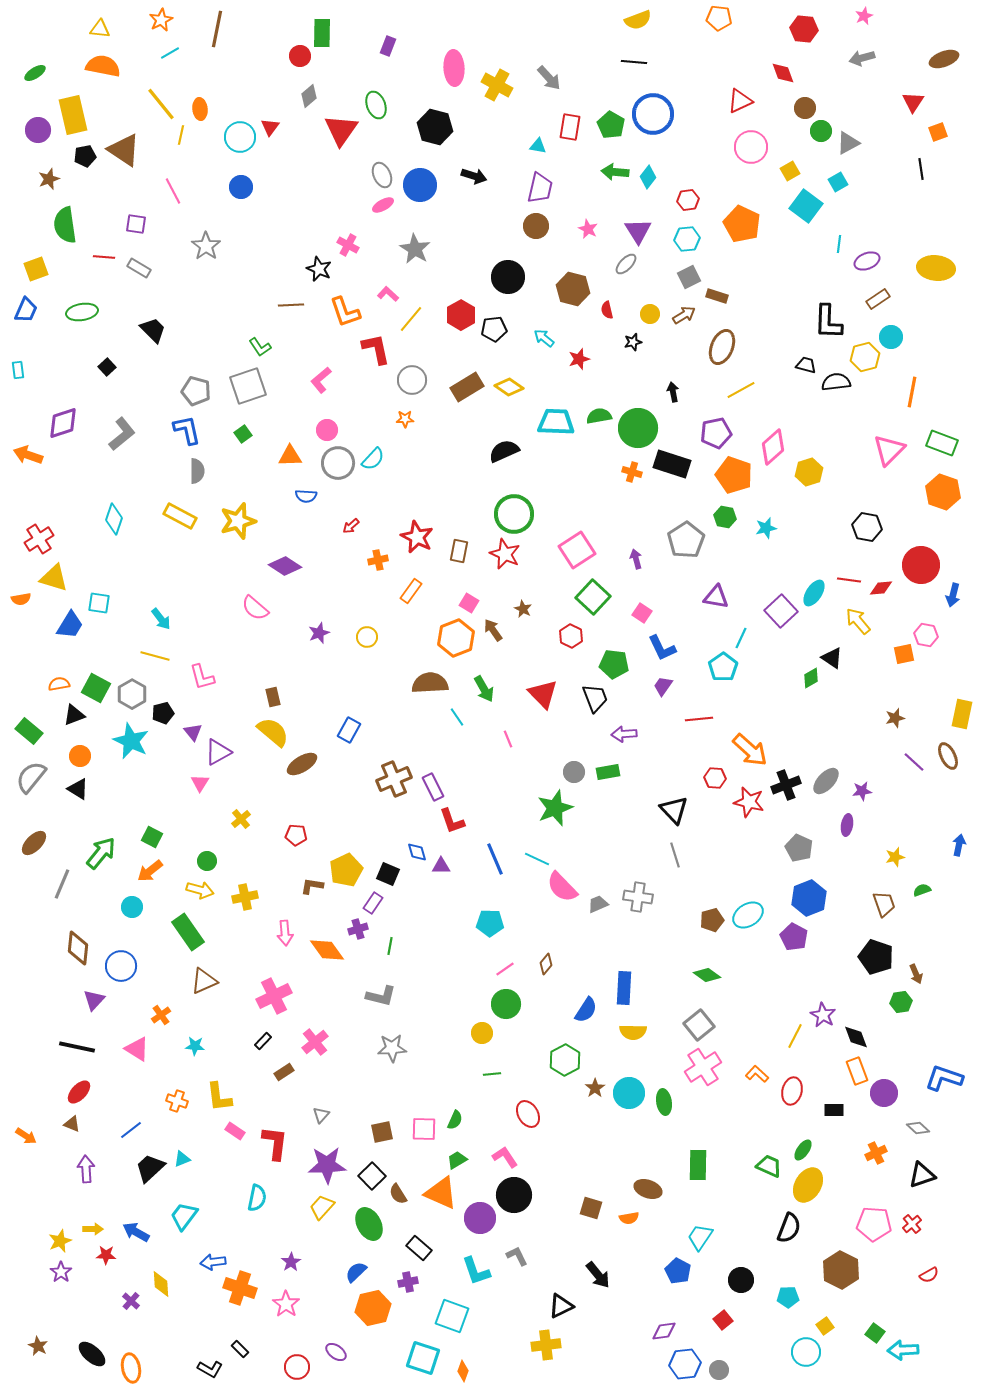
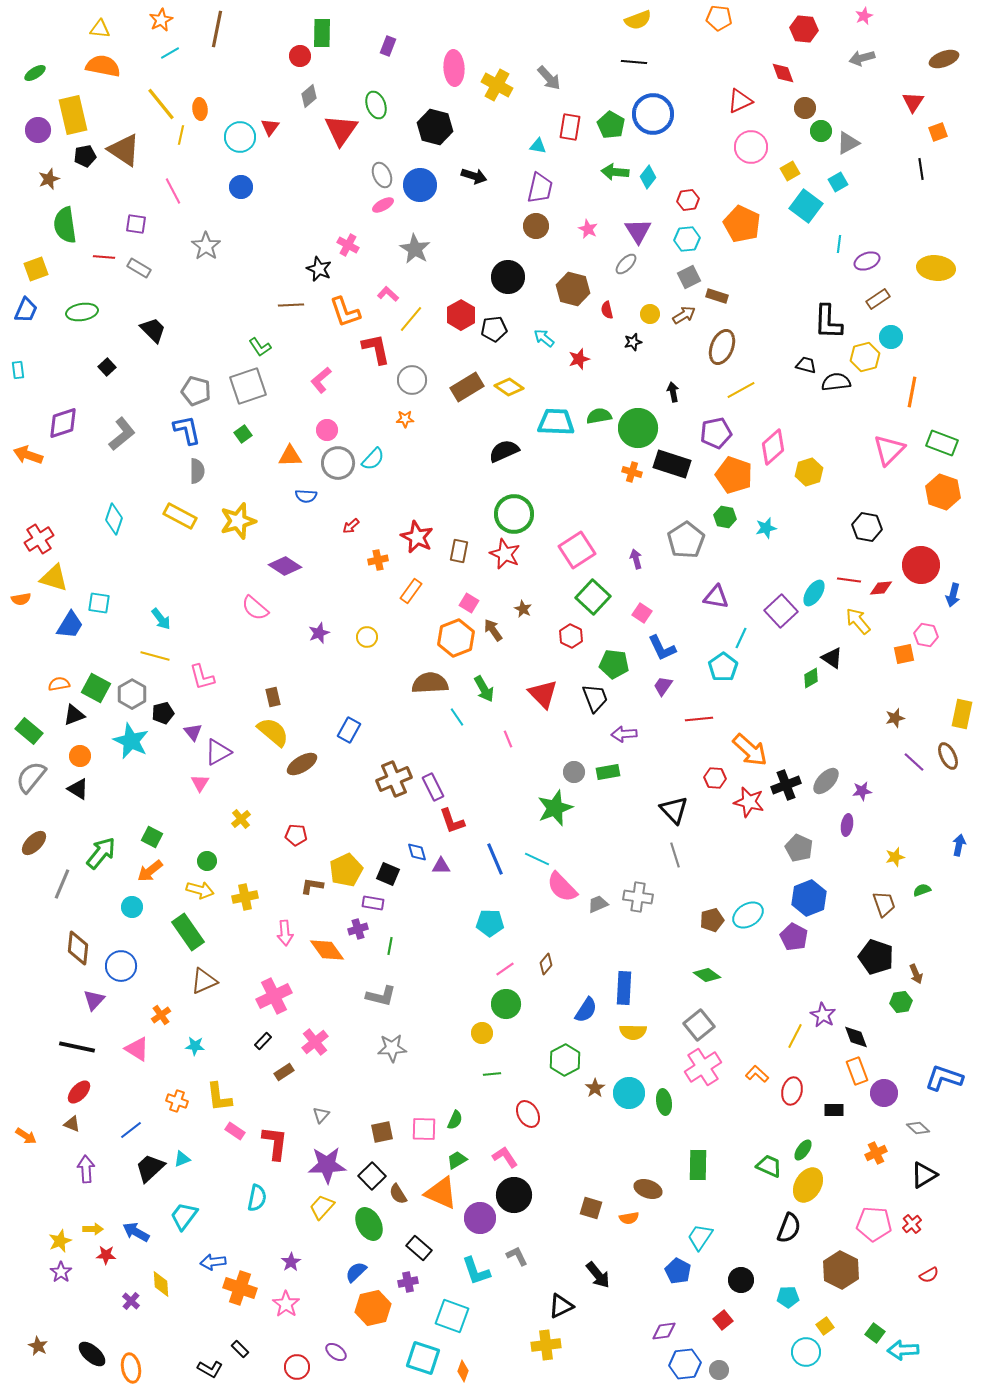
purple rectangle at (373, 903): rotated 65 degrees clockwise
black triangle at (922, 1175): moved 2 px right; rotated 12 degrees counterclockwise
